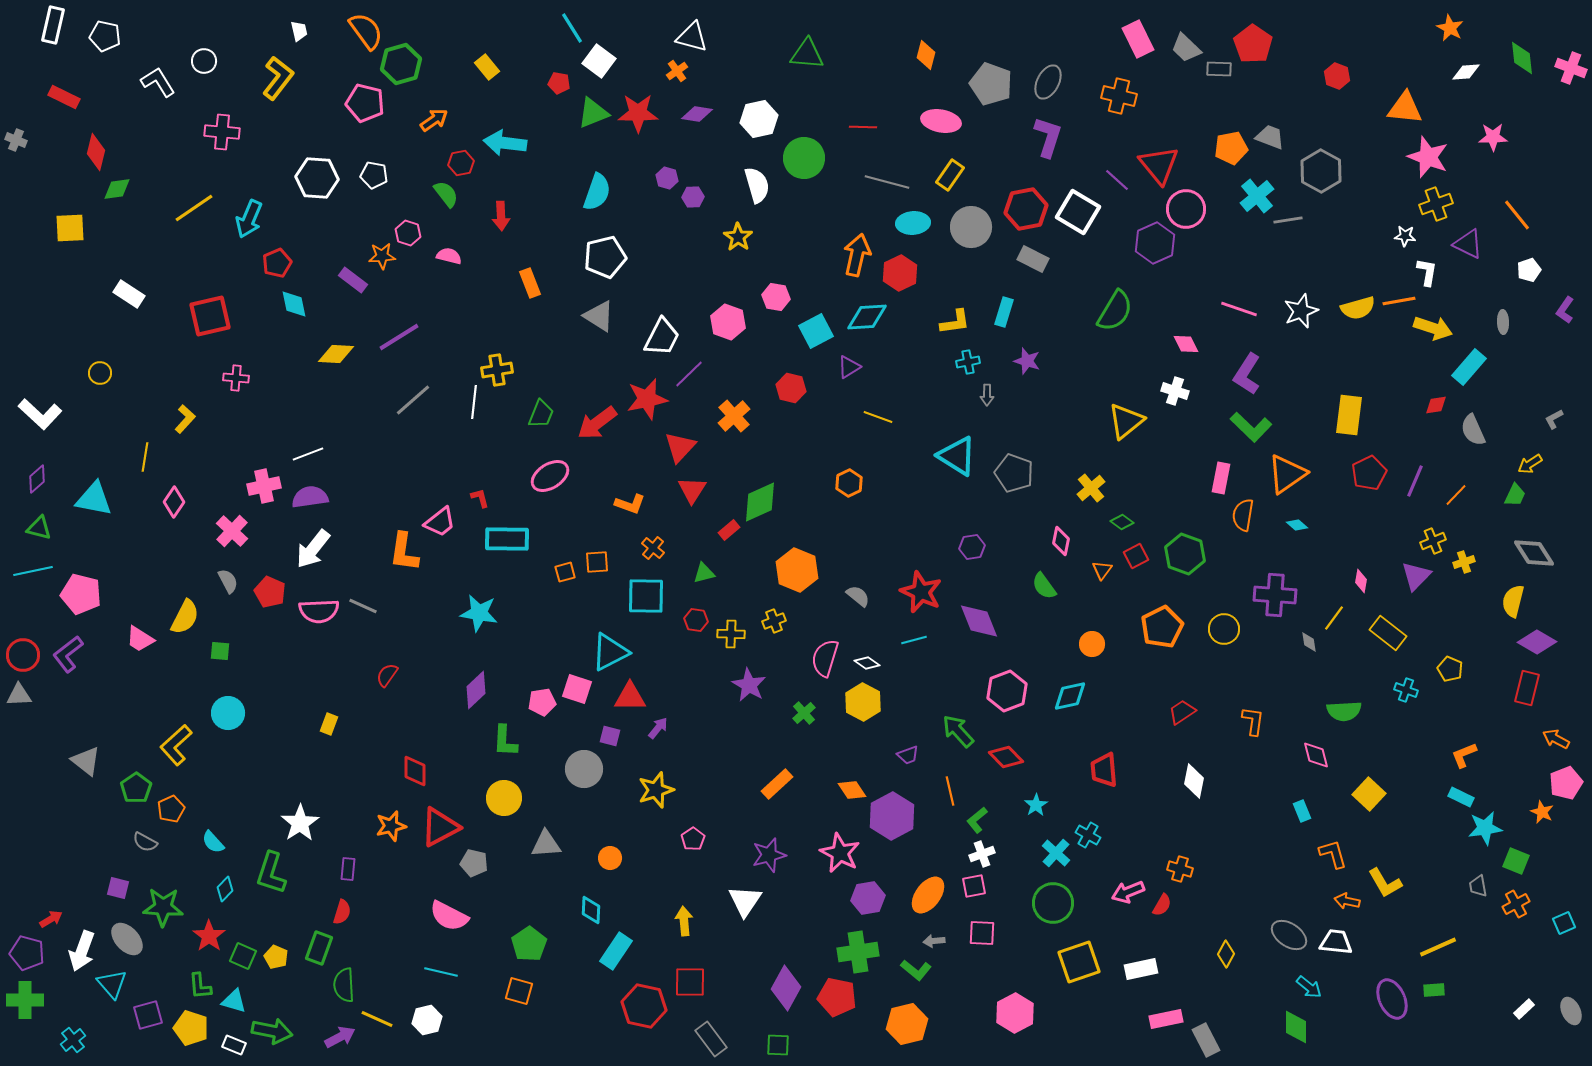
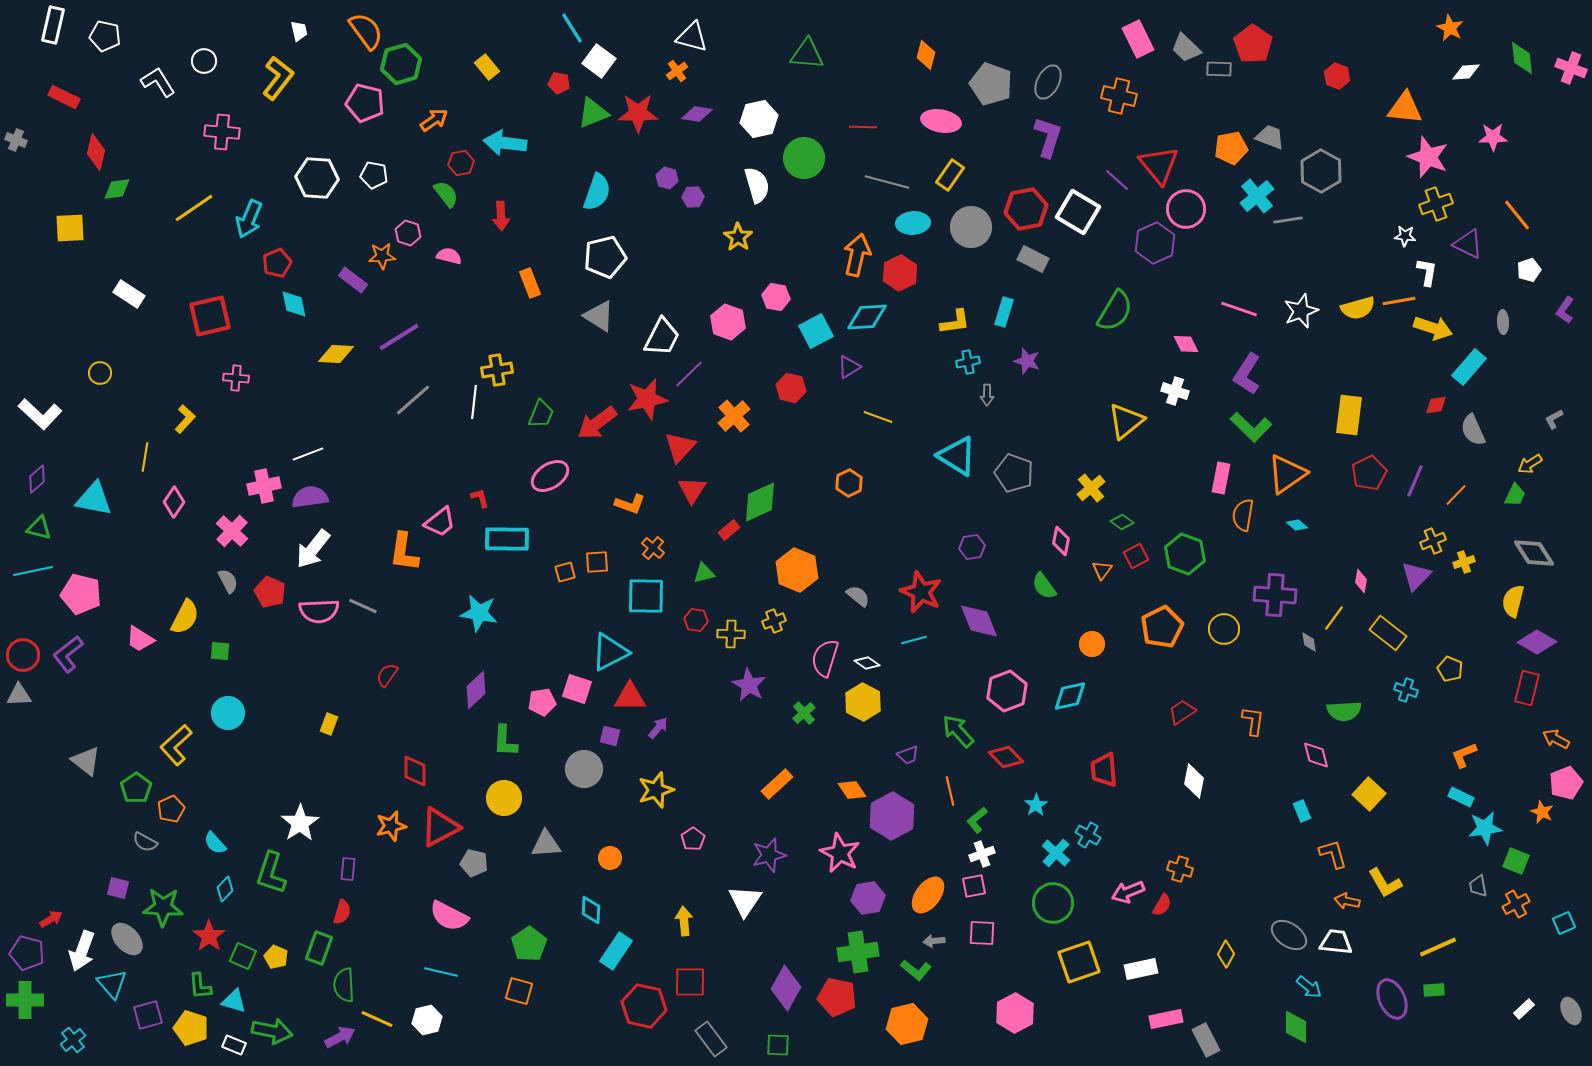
cyan semicircle at (213, 842): moved 2 px right, 1 px down
